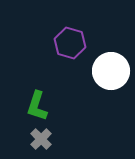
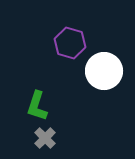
white circle: moved 7 px left
gray cross: moved 4 px right, 1 px up
